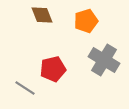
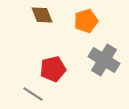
gray line: moved 8 px right, 6 px down
